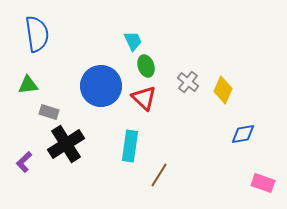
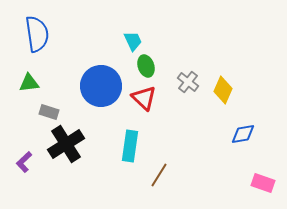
green triangle: moved 1 px right, 2 px up
